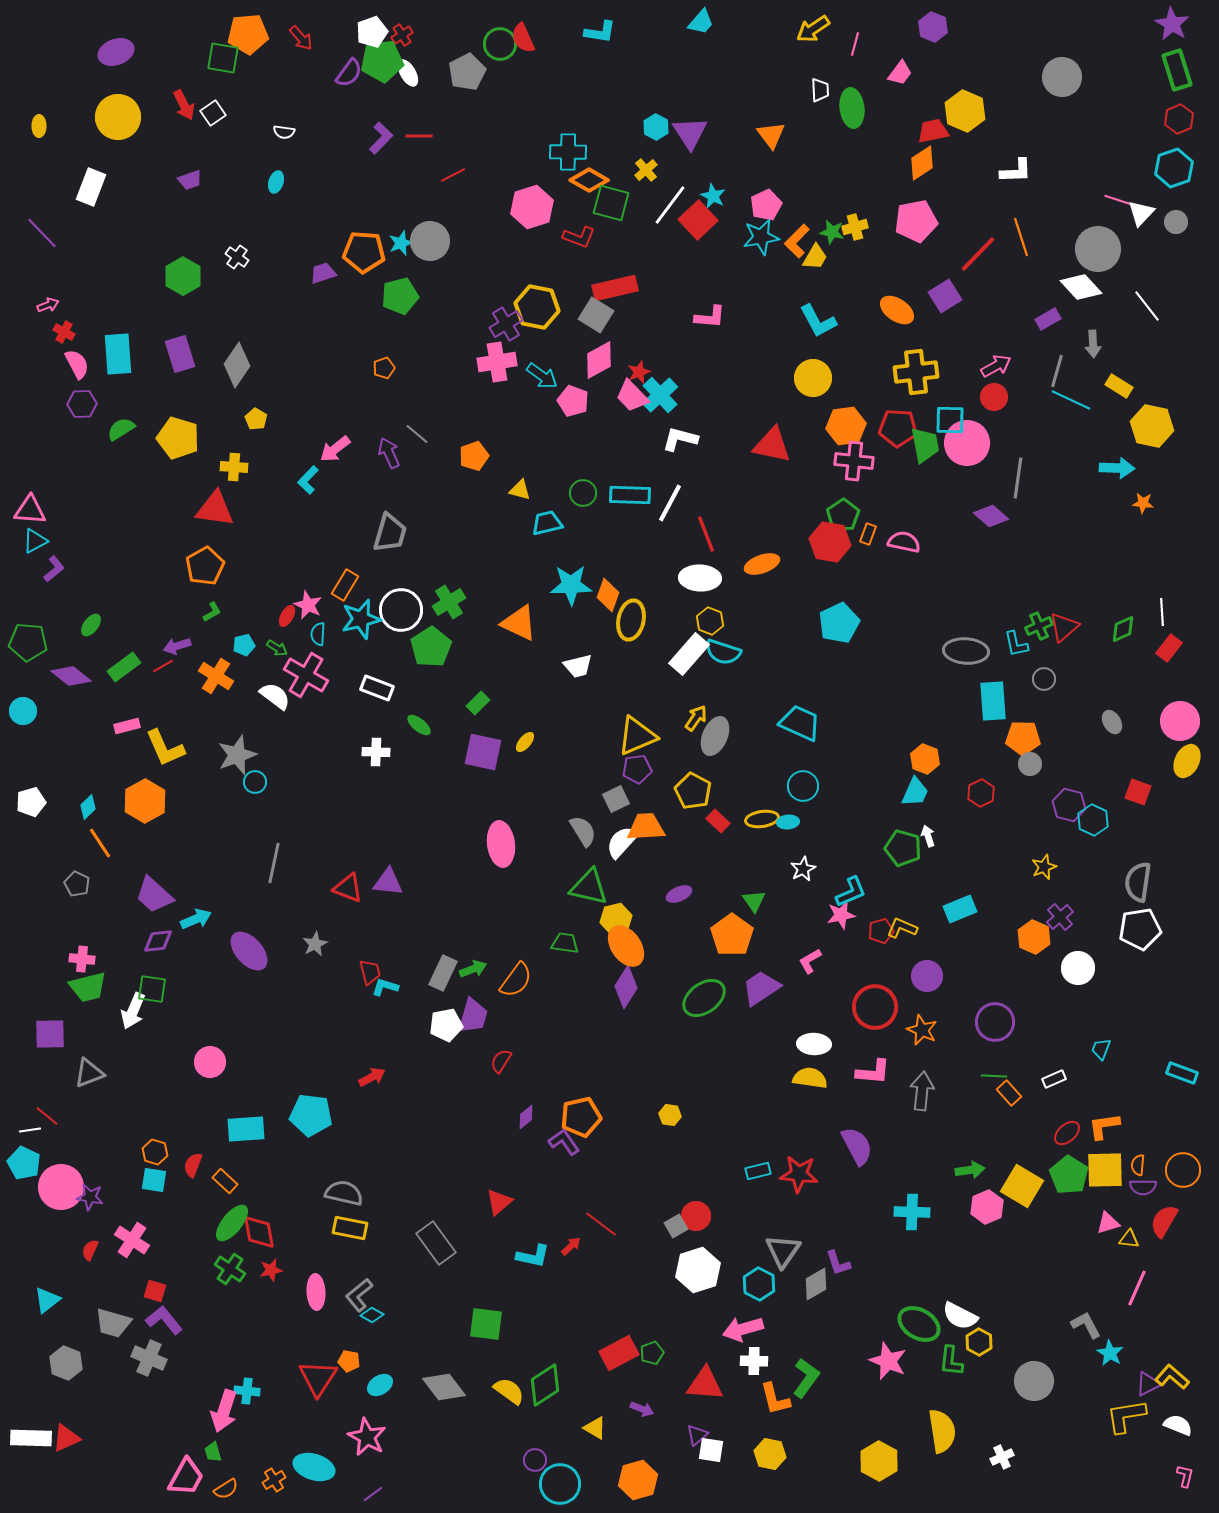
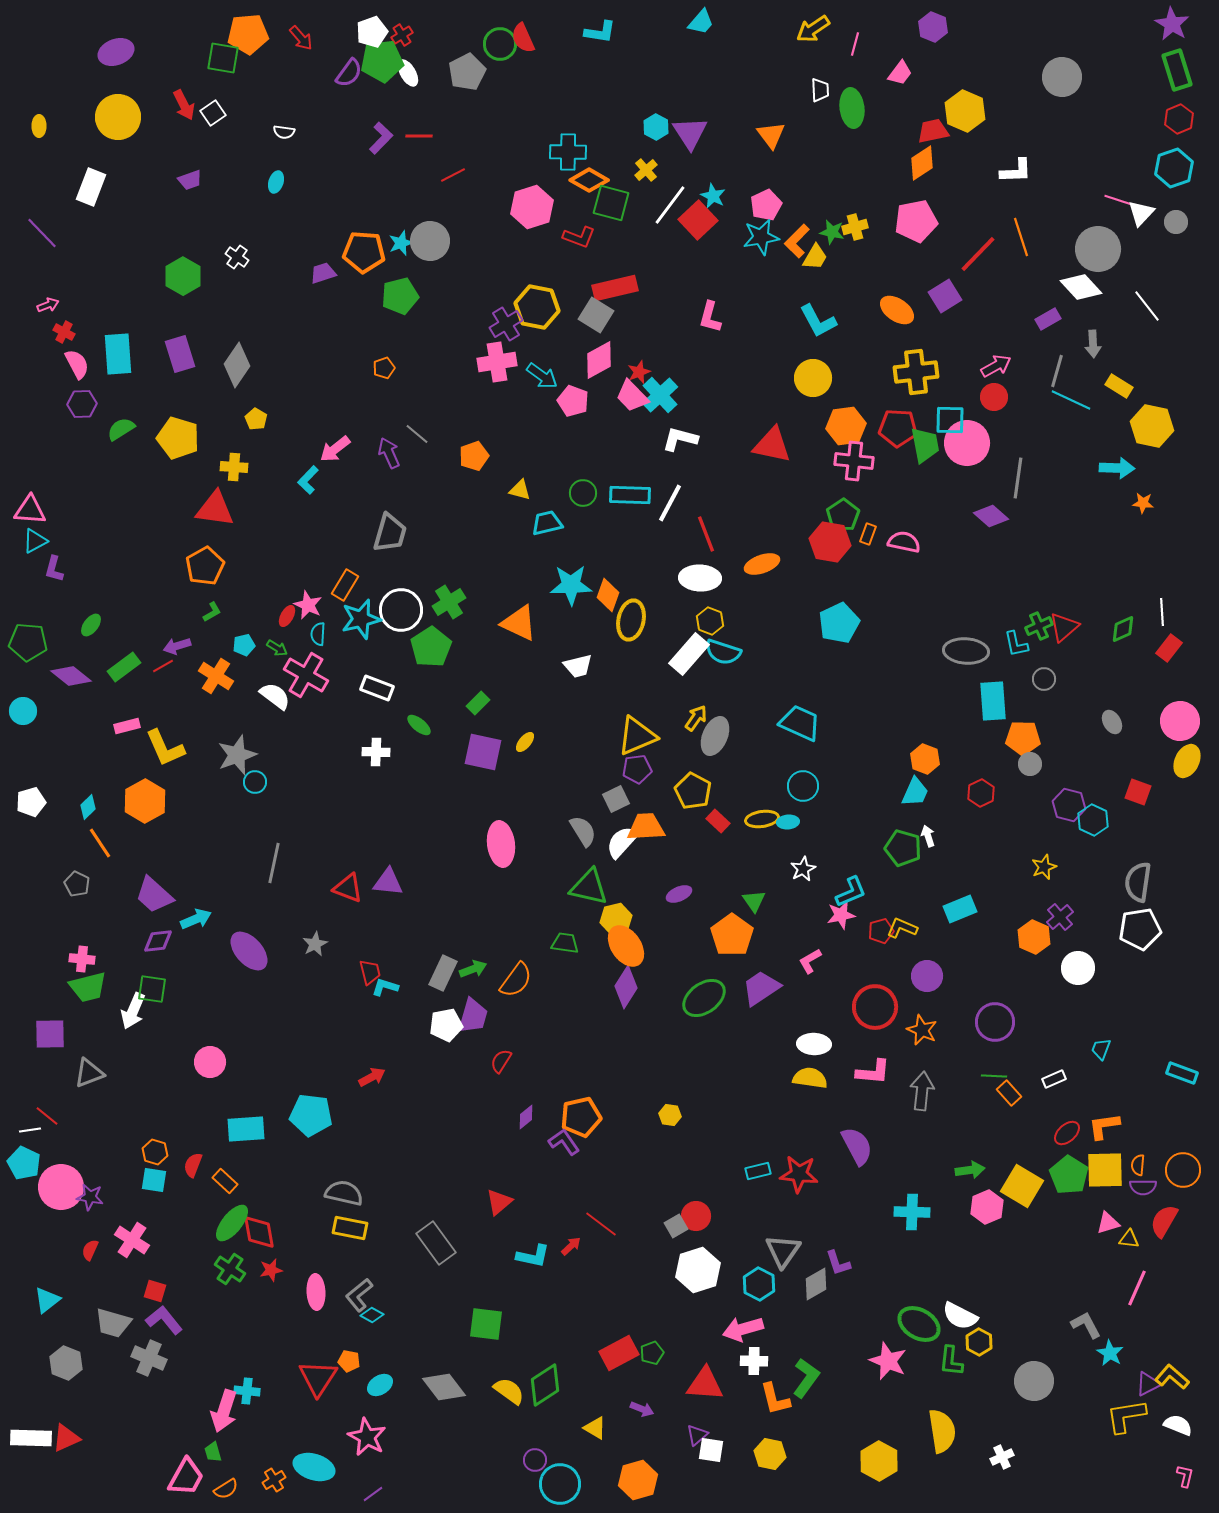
pink L-shape at (710, 317): rotated 100 degrees clockwise
purple L-shape at (54, 569): rotated 144 degrees clockwise
